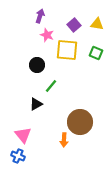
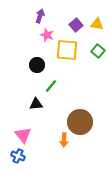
purple square: moved 2 px right
green square: moved 2 px right, 2 px up; rotated 16 degrees clockwise
black triangle: rotated 24 degrees clockwise
